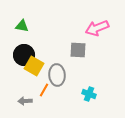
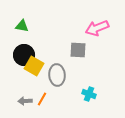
orange line: moved 2 px left, 9 px down
